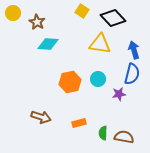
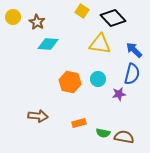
yellow circle: moved 4 px down
blue arrow: rotated 30 degrees counterclockwise
orange hexagon: rotated 25 degrees clockwise
brown arrow: moved 3 px left, 1 px up; rotated 12 degrees counterclockwise
green semicircle: rotated 80 degrees counterclockwise
